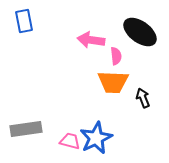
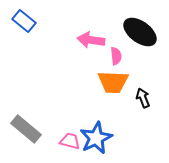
blue rectangle: rotated 40 degrees counterclockwise
gray rectangle: rotated 48 degrees clockwise
